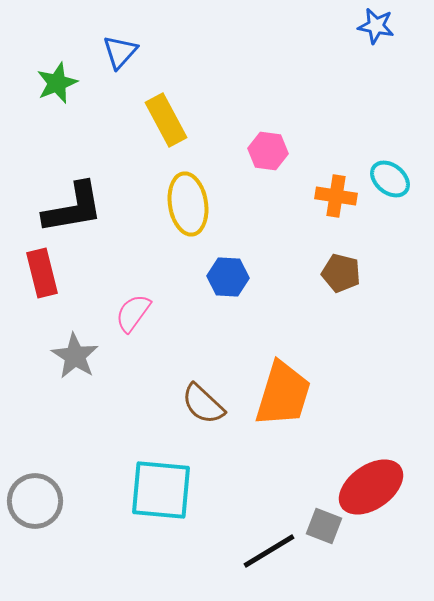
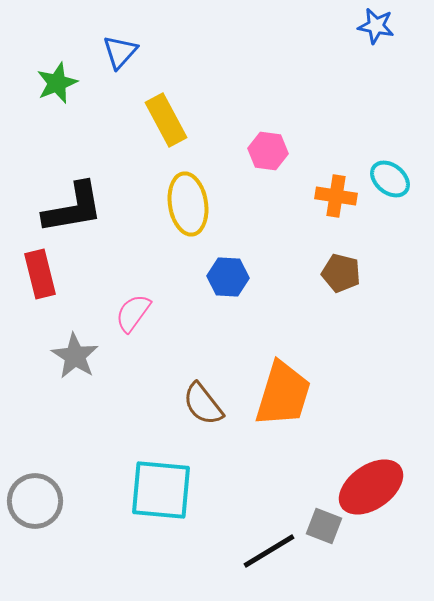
red rectangle: moved 2 px left, 1 px down
brown semicircle: rotated 9 degrees clockwise
